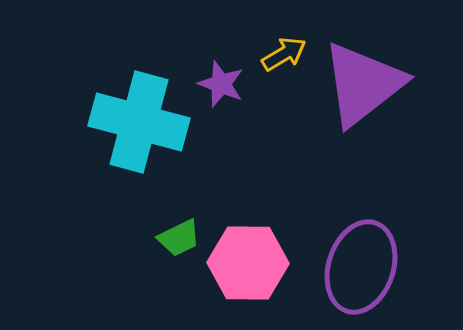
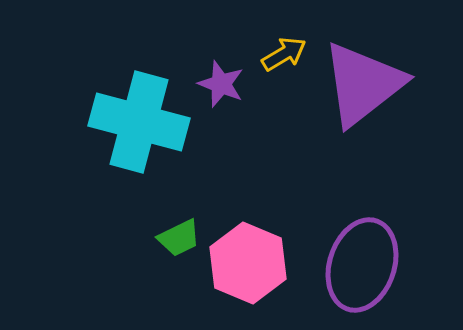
pink hexagon: rotated 22 degrees clockwise
purple ellipse: moved 1 px right, 2 px up
